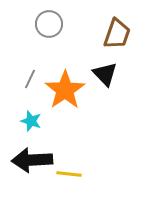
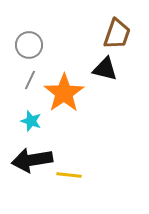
gray circle: moved 20 px left, 21 px down
black triangle: moved 5 px up; rotated 32 degrees counterclockwise
gray line: moved 1 px down
orange star: moved 1 px left, 3 px down
black arrow: rotated 6 degrees counterclockwise
yellow line: moved 1 px down
